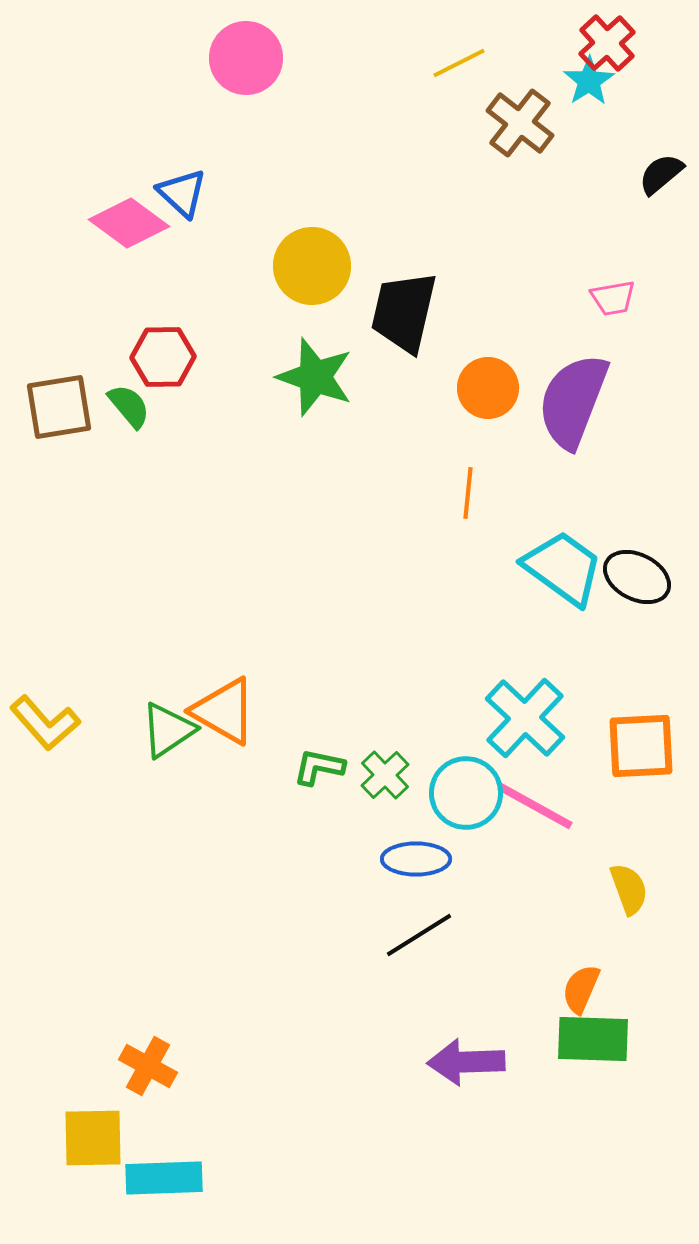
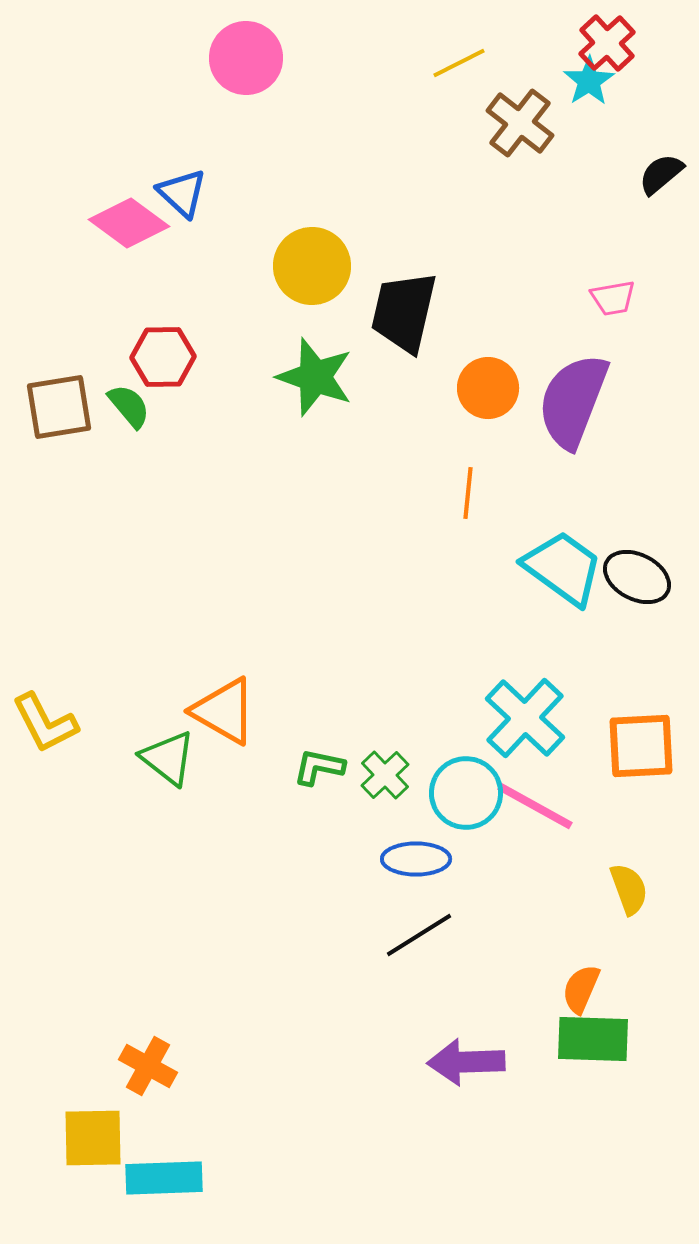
yellow L-shape: rotated 14 degrees clockwise
green triangle: moved 28 px down; rotated 48 degrees counterclockwise
